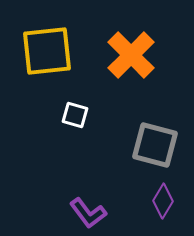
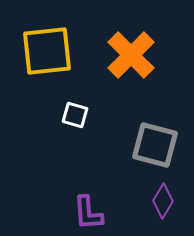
purple L-shape: rotated 33 degrees clockwise
